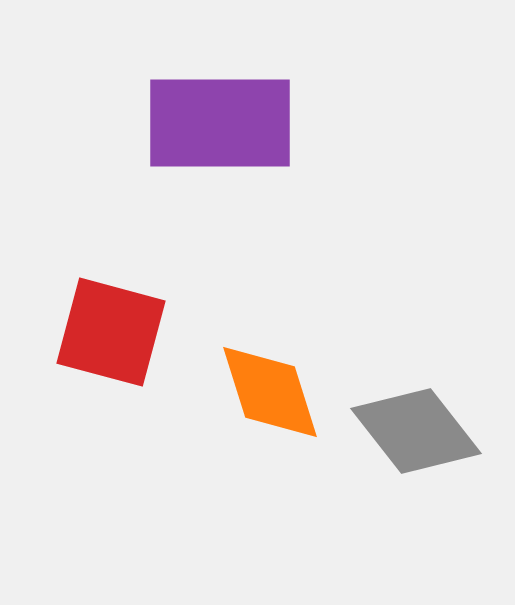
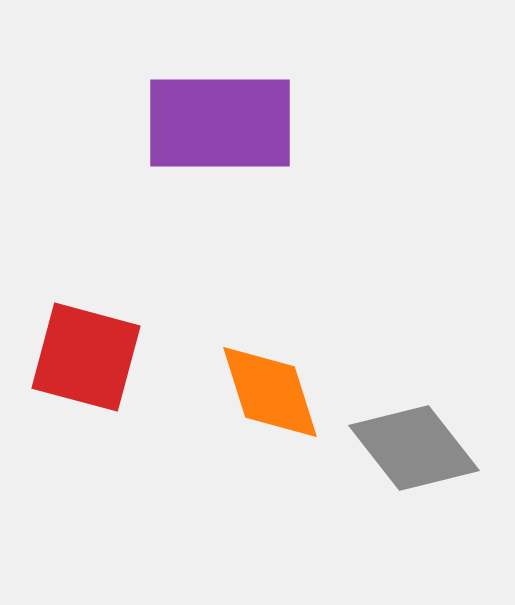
red square: moved 25 px left, 25 px down
gray diamond: moved 2 px left, 17 px down
